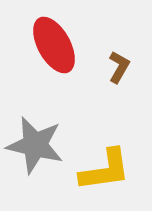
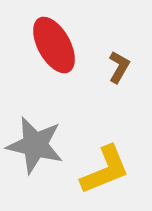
yellow L-shape: rotated 14 degrees counterclockwise
